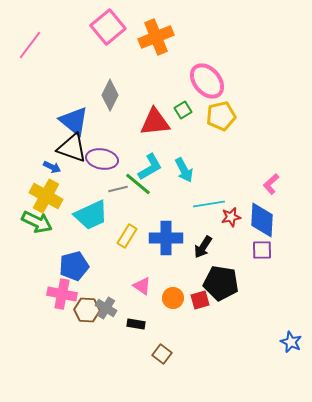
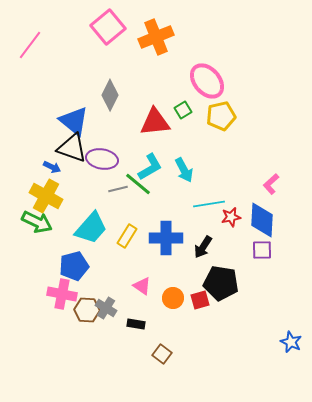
cyan trapezoid: moved 13 px down; rotated 24 degrees counterclockwise
